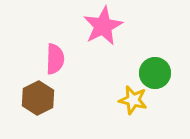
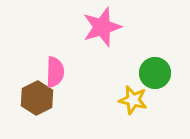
pink star: moved 1 px left, 1 px down; rotated 9 degrees clockwise
pink semicircle: moved 13 px down
brown hexagon: moved 1 px left
